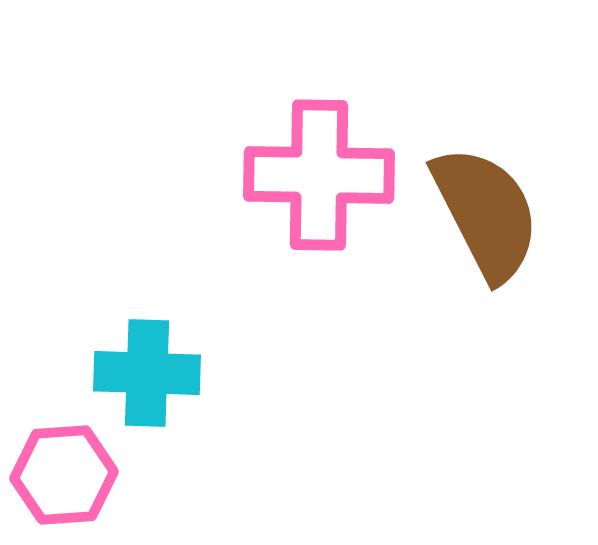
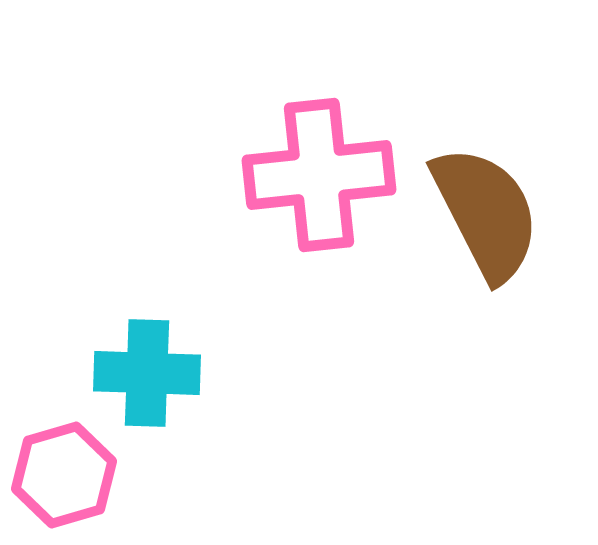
pink cross: rotated 7 degrees counterclockwise
pink hexagon: rotated 12 degrees counterclockwise
